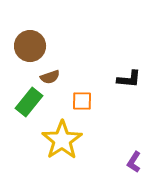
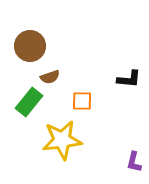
yellow star: rotated 27 degrees clockwise
purple L-shape: rotated 20 degrees counterclockwise
